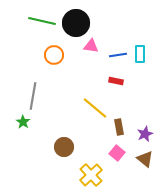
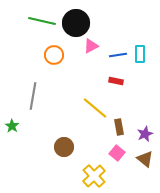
pink triangle: rotated 35 degrees counterclockwise
green star: moved 11 px left, 4 px down
yellow cross: moved 3 px right, 1 px down
